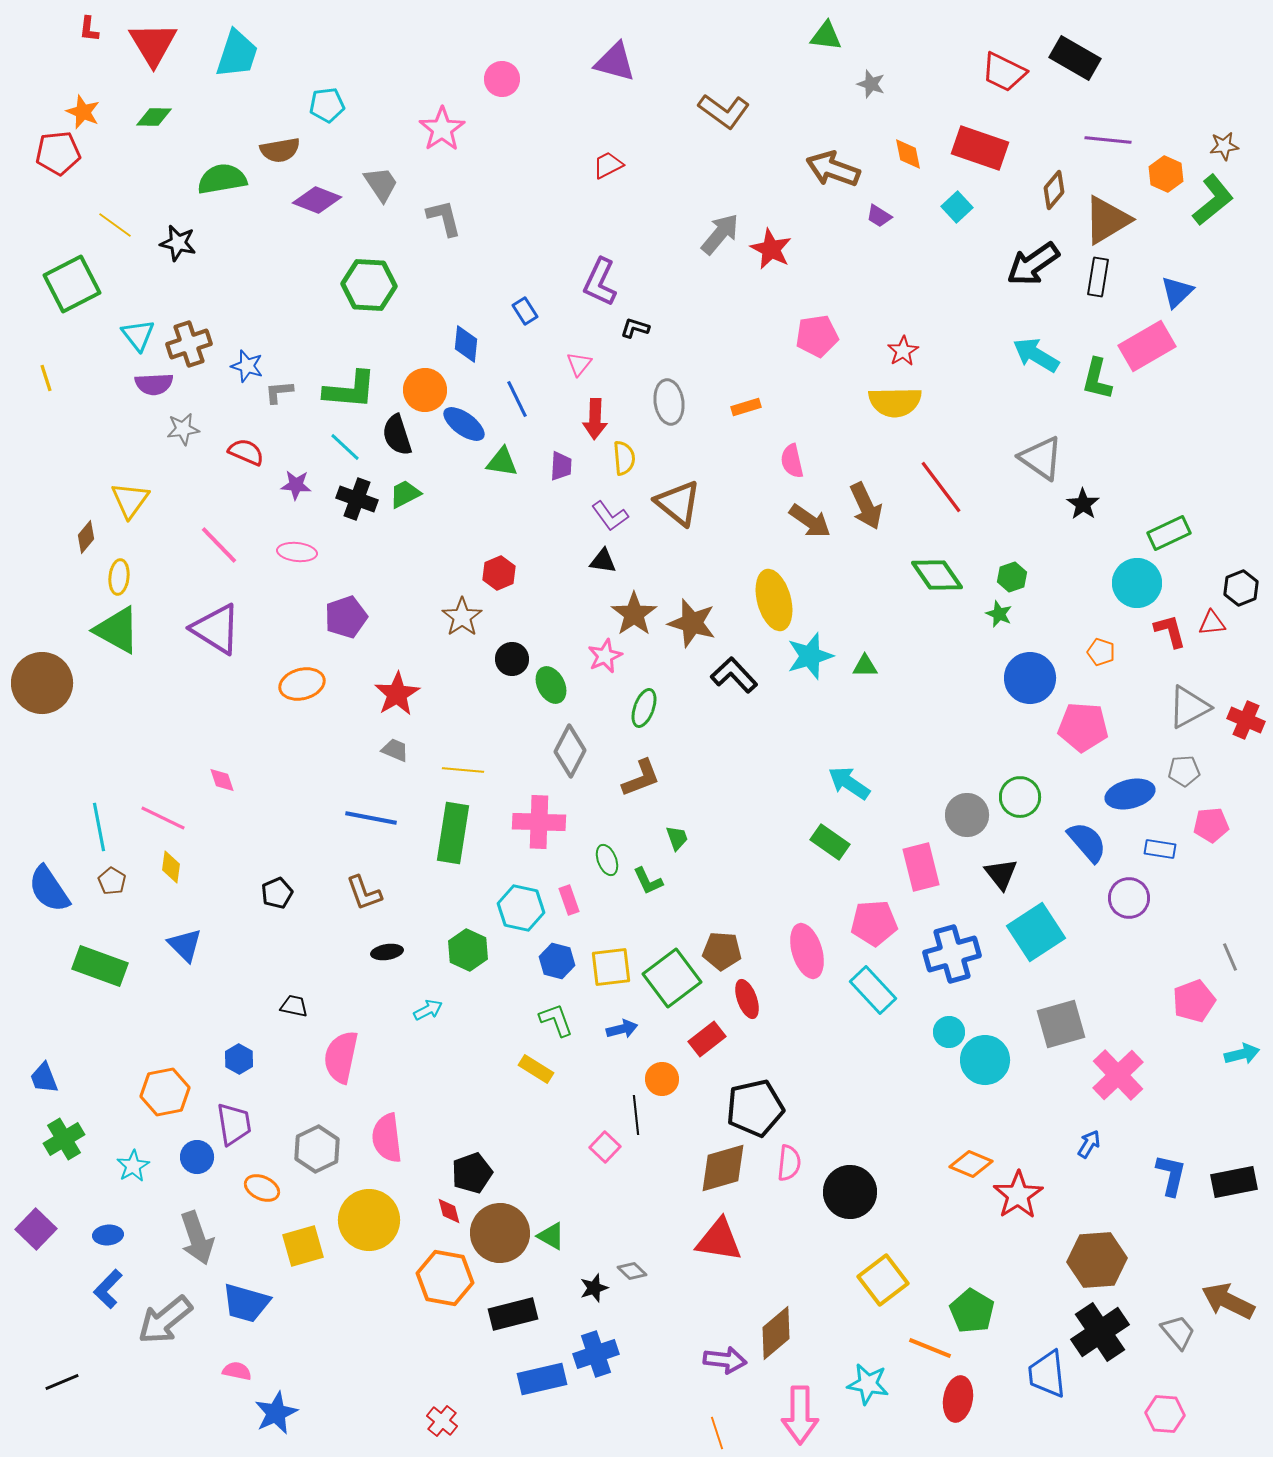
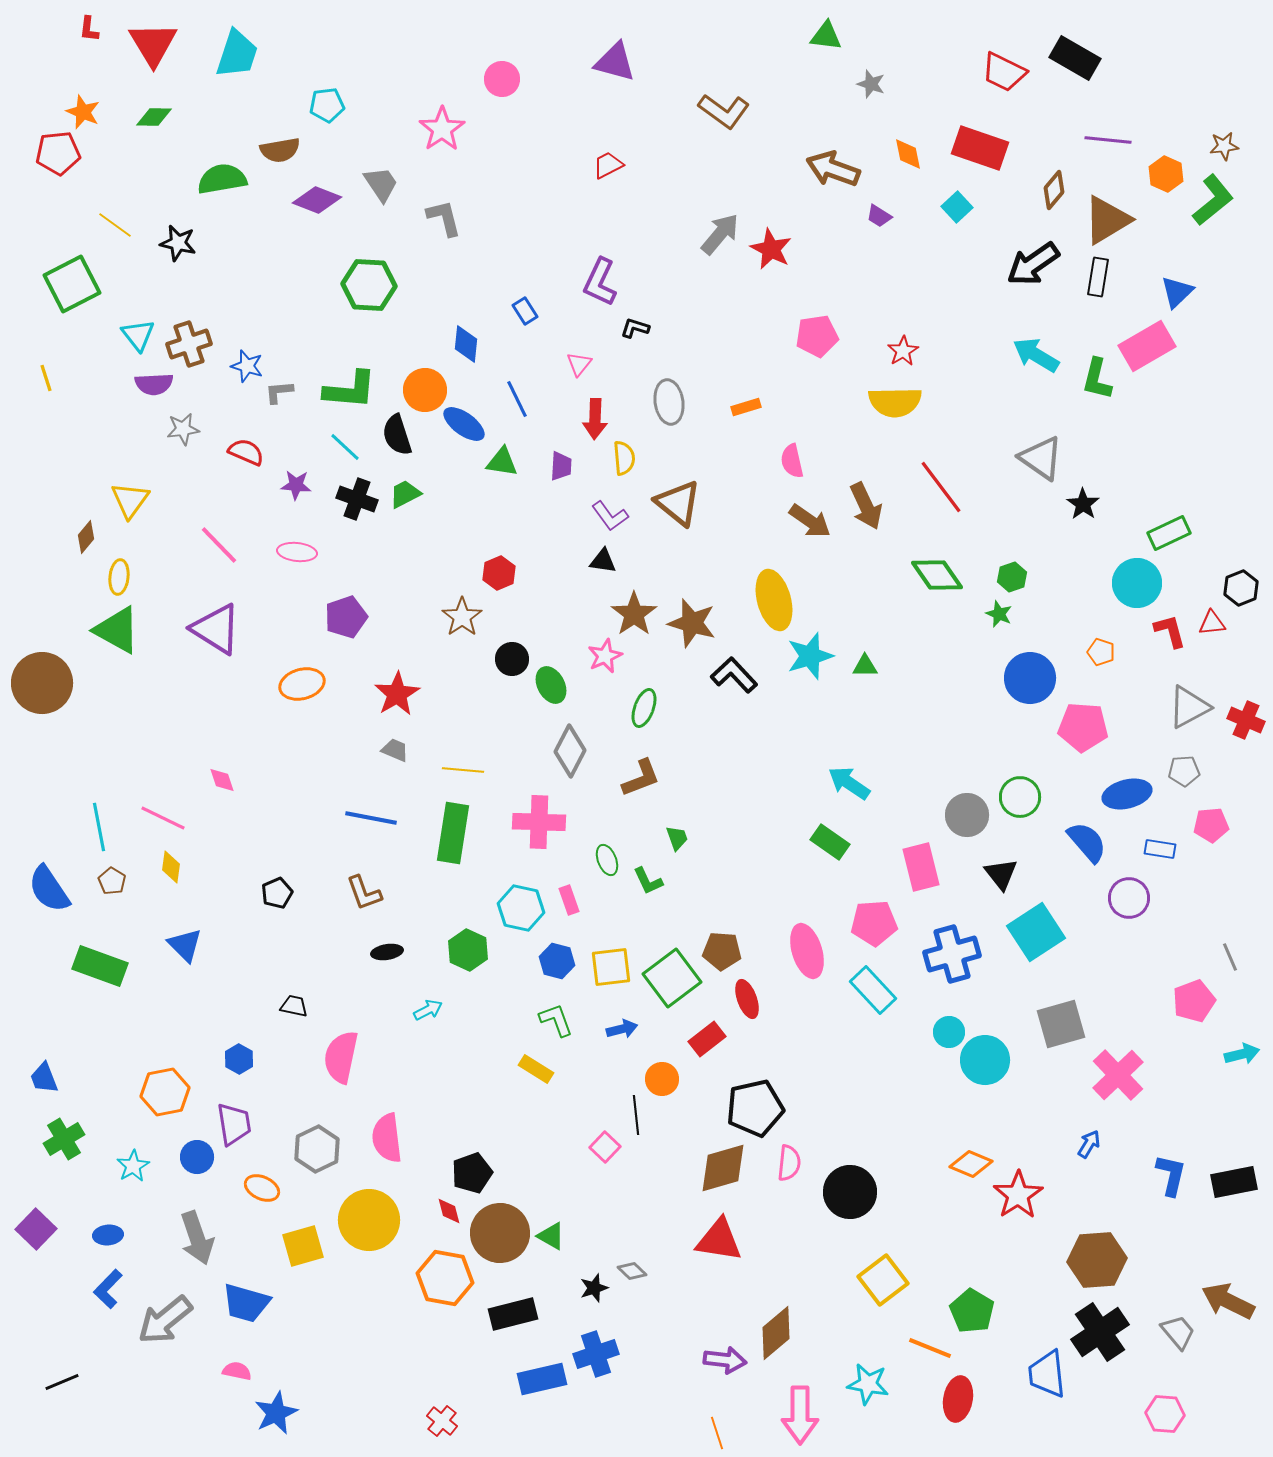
blue ellipse at (1130, 794): moved 3 px left
